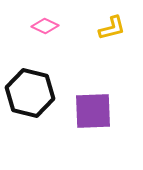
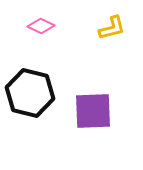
pink diamond: moved 4 px left
